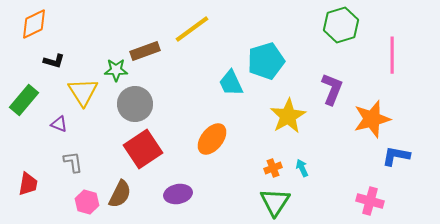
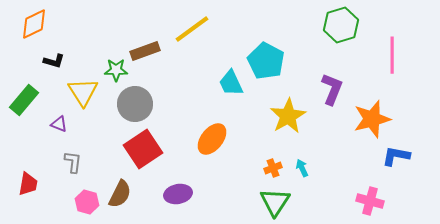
cyan pentagon: rotated 27 degrees counterclockwise
gray L-shape: rotated 15 degrees clockwise
